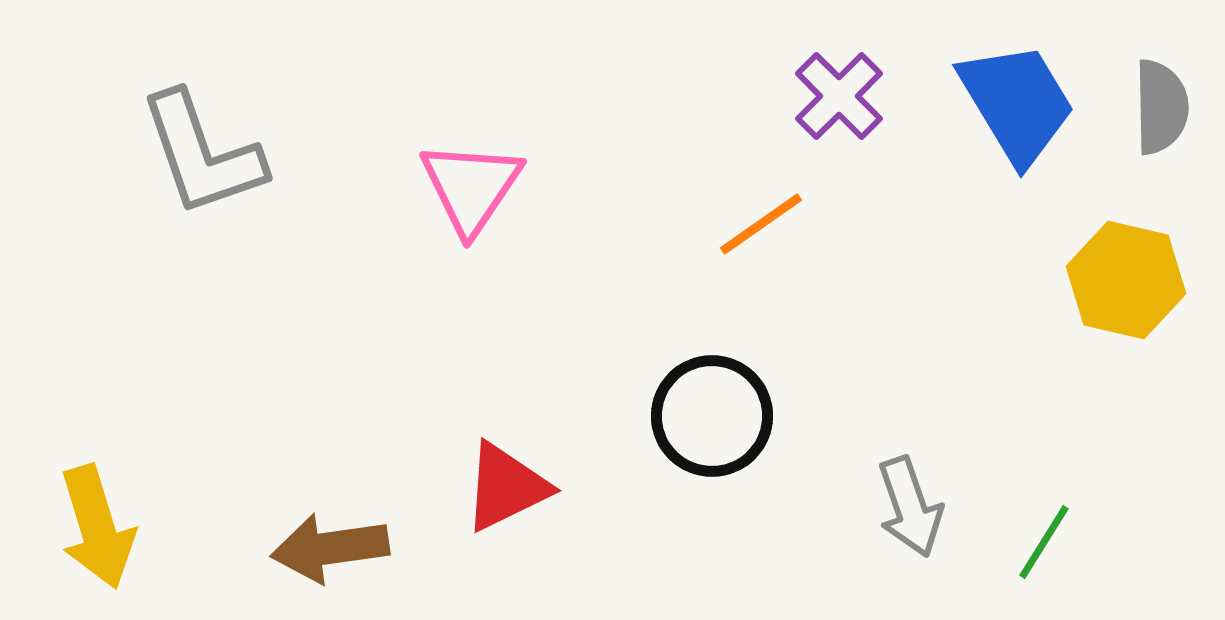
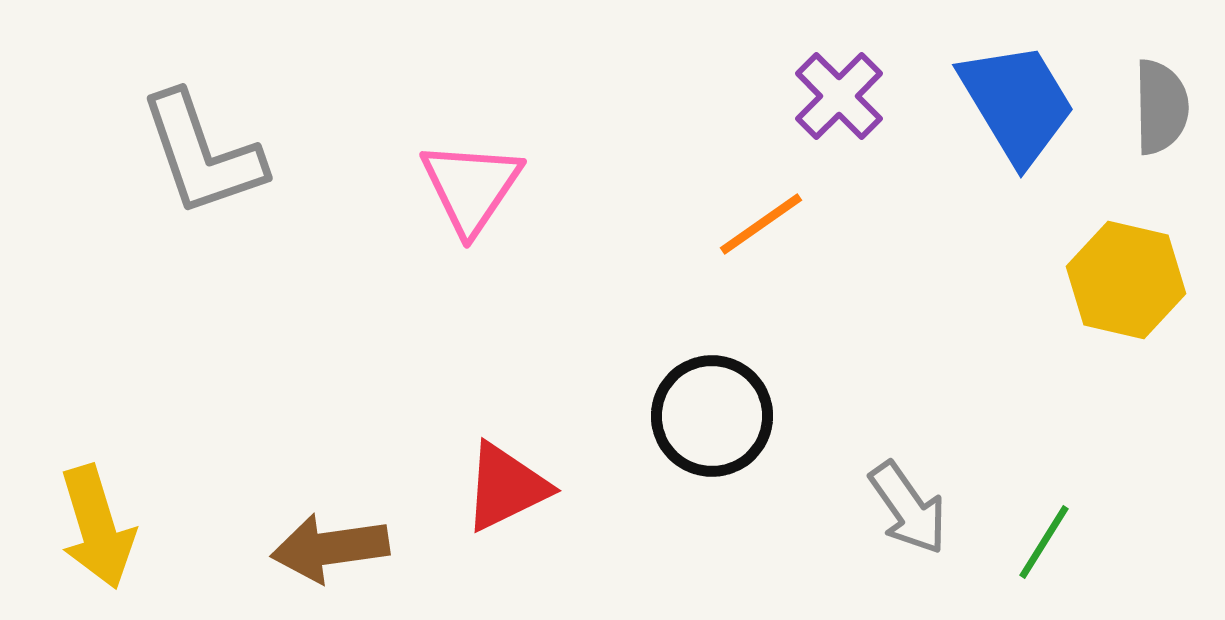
gray arrow: moved 2 px left, 1 px down; rotated 16 degrees counterclockwise
